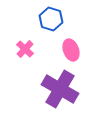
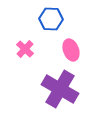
blue hexagon: rotated 15 degrees counterclockwise
